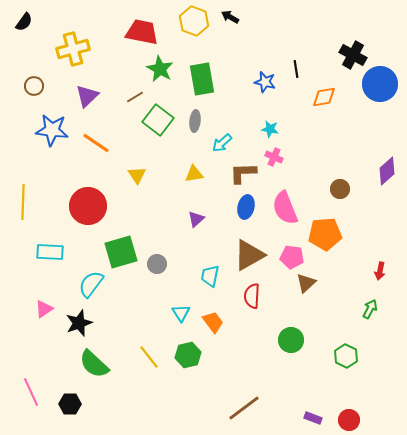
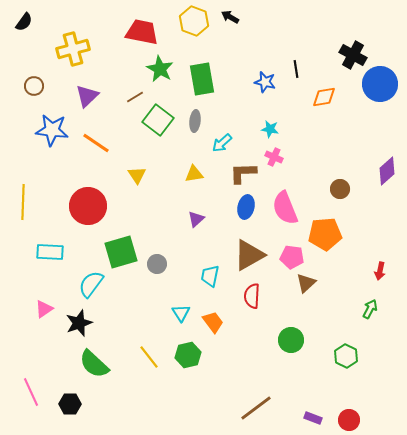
brown line at (244, 408): moved 12 px right
